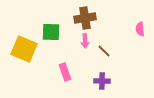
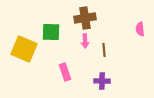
brown line: moved 1 px up; rotated 40 degrees clockwise
